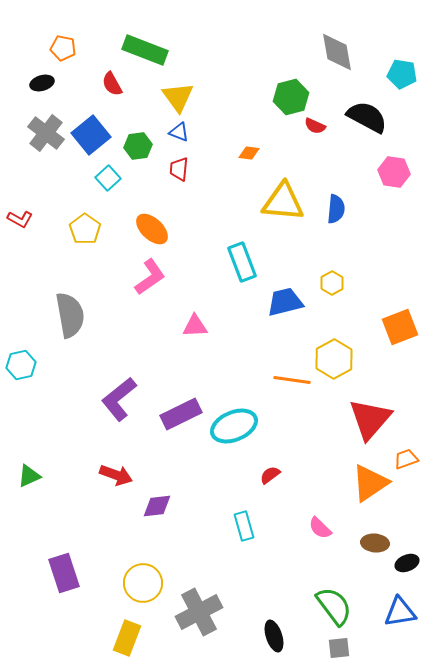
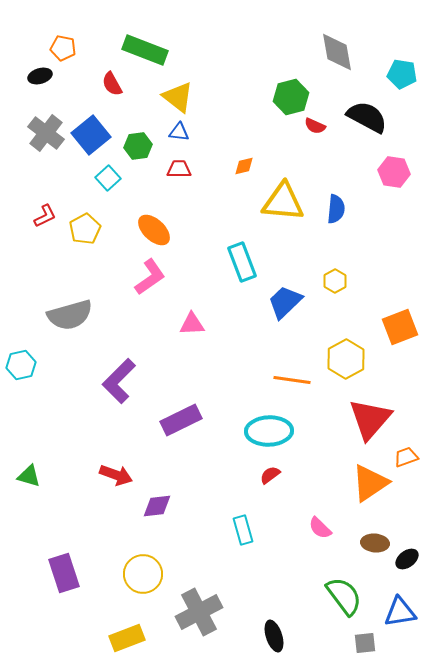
black ellipse at (42, 83): moved 2 px left, 7 px up
yellow triangle at (178, 97): rotated 16 degrees counterclockwise
blue triangle at (179, 132): rotated 15 degrees counterclockwise
orange diamond at (249, 153): moved 5 px left, 13 px down; rotated 20 degrees counterclockwise
red trapezoid at (179, 169): rotated 85 degrees clockwise
red L-shape at (20, 219): moved 25 px right, 3 px up; rotated 55 degrees counterclockwise
yellow pentagon at (85, 229): rotated 8 degrees clockwise
orange ellipse at (152, 229): moved 2 px right, 1 px down
yellow hexagon at (332, 283): moved 3 px right, 2 px up
blue trapezoid at (285, 302): rotated 30 degrees counterclockwise
gray semicircle at (70, 315): rotated 84 degrees clockwise
pink triangle at (195, 326): moved 3 px left, 2 px up
yellow hexagon at (334, 359): moved 12 px right
purple L-shape at (119, 399): moved 18 px up; rotated 6 degrees counterclockwise
purple rectangle at (181, 414): moved 6 px down
cyan ellipse at (234, 426): moved 35 px right, 5 px down; rotated 21 degrees clockwise
orange trapezoid at (406, 459): moved 2 px up
green triangle at (29, 476): rotated 40 degrees clockwise
cyan rectangle at (244, 526): moved 1 px left, 4 px down
black ellipse at (407, 563): moved 4 px up; rotated 15 degrees counterclockwise
yellow circle at (143, 583): moved 9 px up
green semicircle at (334, 606): moved 10 px right, 10 px up
yellow rectangle at (127, 638): rotated 48 degrees clockwise
gray square at (339, 648): moved 26 px right, 5 px up
